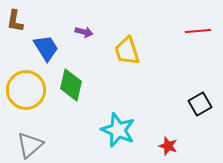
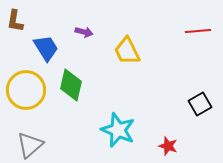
yellow trapezoid: rotated 8 degrees counterclockwise
